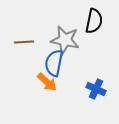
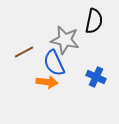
brown line: moved 10 px down; rotated 24 degrees counterclockwise
blue semicircle: rotated 36 degrees counterclockwise
orange arrow: rotated 35 degrees counterclockwise
blue cross: moved 12 px up
